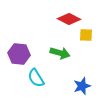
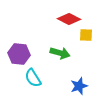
cyan semicircle: moved 3 px left
blue star: moved 3 px left
